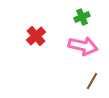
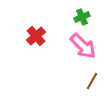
pink arrow: rotated 32 degrees clockwise
